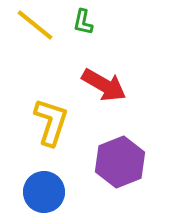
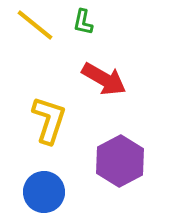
red arrow: moved 6 px up
yellow L-shape: moved 2 px left, 2 px up
purple hexagon: moved 1 px up; rotated 6 degrees counterclockwise
